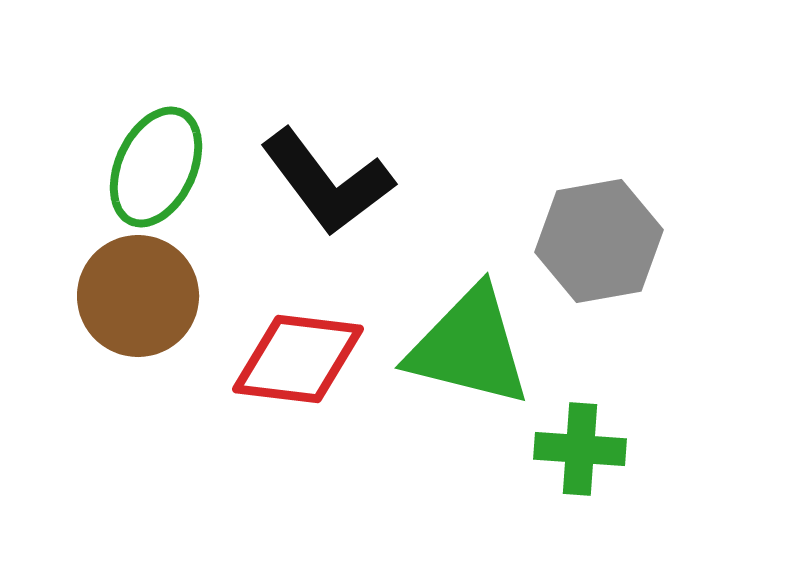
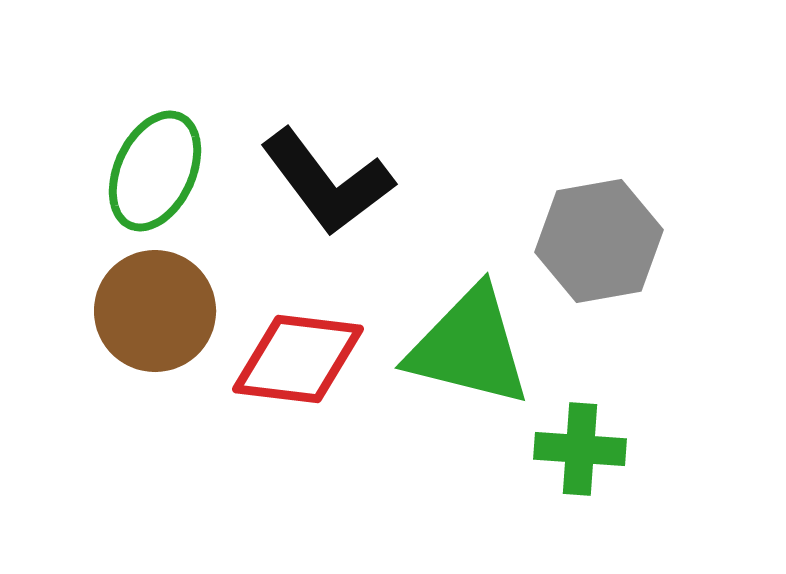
green ellipse: moved 1 px left, 4 px down
brown circle: moved 17 px right, 15 px down
